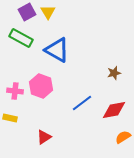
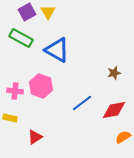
red triangle: moved 9 px left
